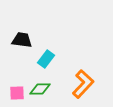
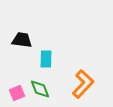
cyan rectangle: rotated 36 degrees counterclockwise
green diamond: rotated 70 degrees clockwise
pink square: rotated 21 degrees counterclockwise
